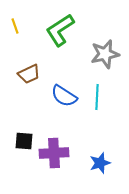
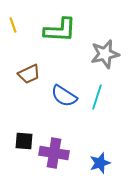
yellow line: moved 2 px left, 1 px up
green L-shape: rotated 144 degrees counterclockwise
cyan line: rotated 15 degrees clockwise
purple cross: rotated 12 degrees clockwise
